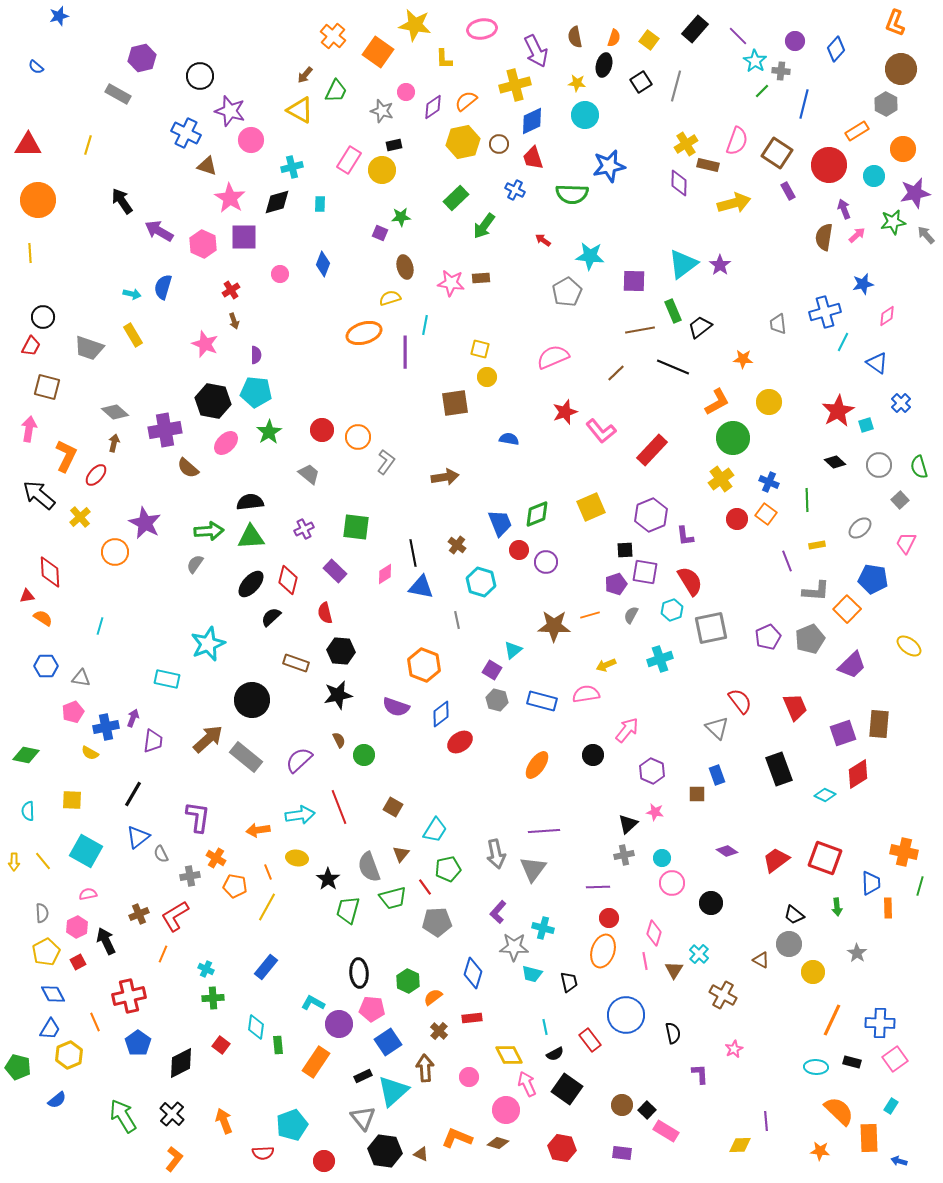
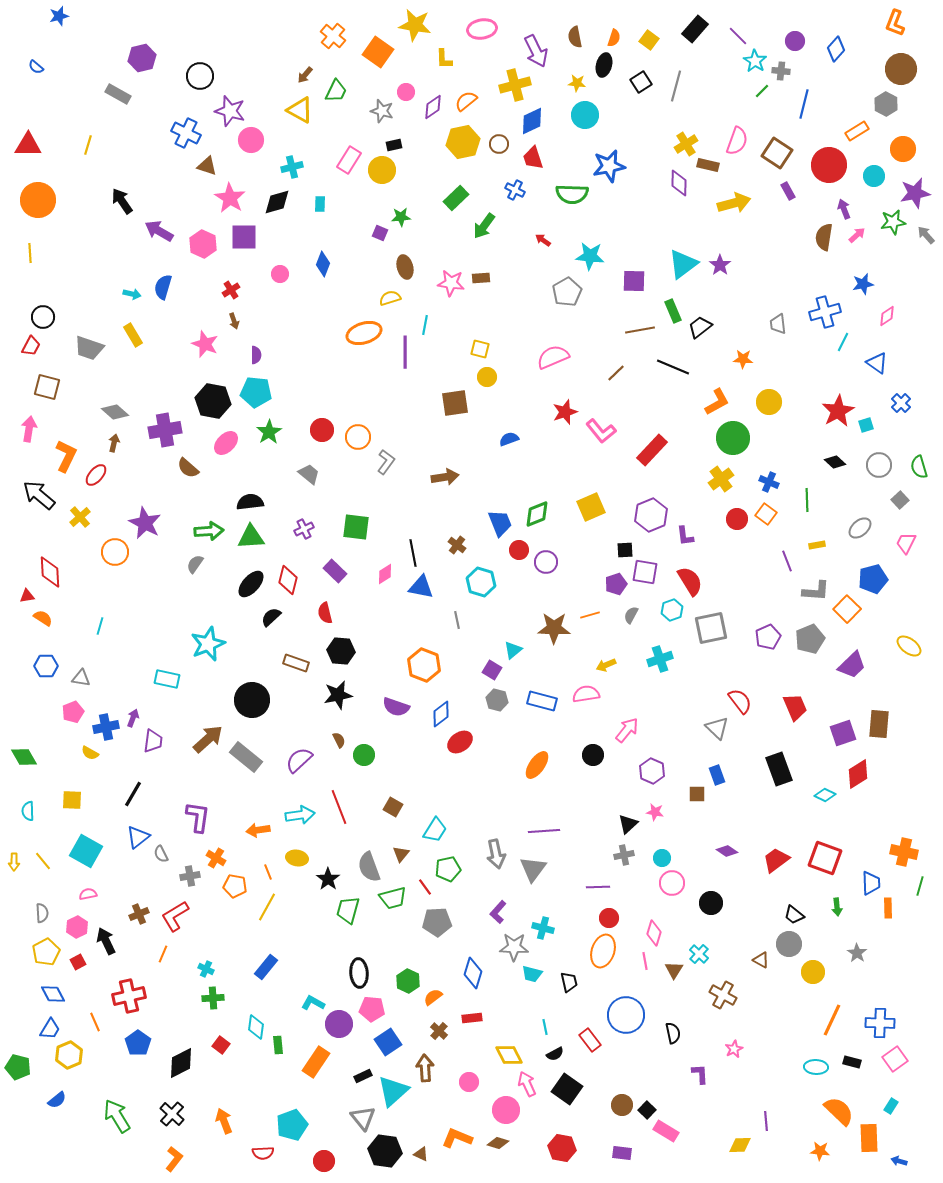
blue semicircle at (509, 439): rotated 30 degrees counterclockwise
blue pentagon at (873, 579): rotated 24 degrees counterclockwise
brown star at (554, 626): moved 2 px down
green diamond at (26, 755): moved 2 px left, 2 px down; rotated 48 degrees clockwise
pink circle at (469, 1077): moved 5 px down
green arrow at (123, 1116): moved 6 px left
